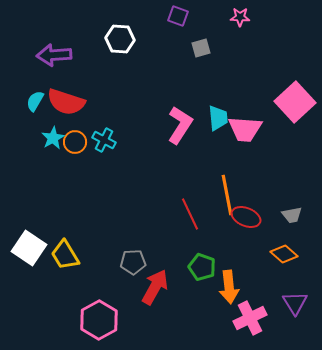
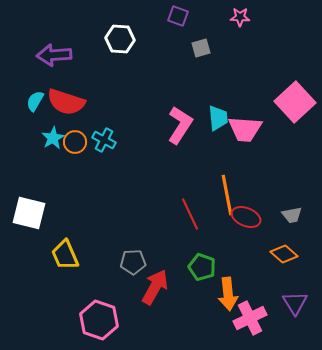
white square: moved 35 px up; rotated 20 degrees counterclockwise
yellow trapezoid: rotated 8 degrees clockwise
orange arrow: moved 1 px left, 7 px down
pink hexagon: rotated 12 degrees counterclockwise
